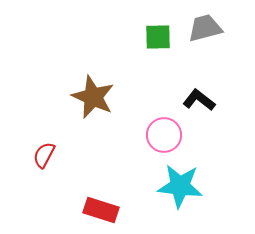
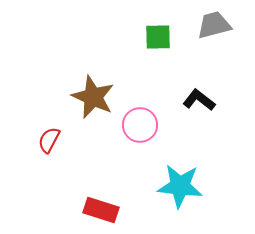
gray trapezoid: moved 9 px right, 3 px up
pink circle: moved 24 px left, 10 px up
red semicircle: moved 5 px right, 15 px up
